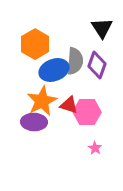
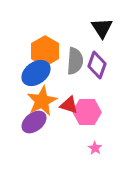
orange hexagon: moved 10 px right, 7 px down
blue ellipse: moved 18 px left, 3 px down; rotated 16 degrees counterclockwise
purple ellipse: rotated 40 degrees counterclockwise
